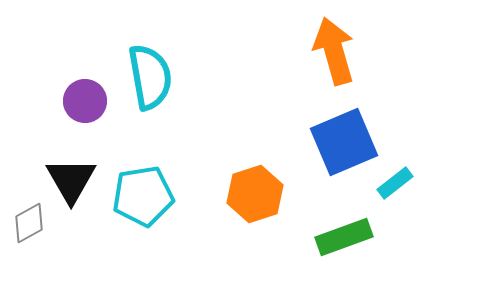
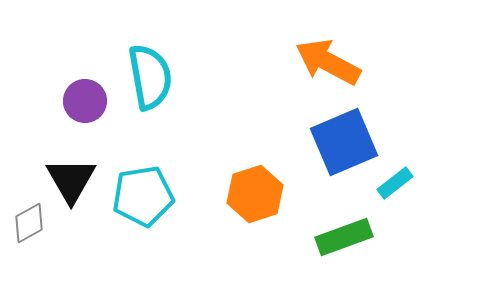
orange arrow: moved 6 px left, 11 px down; rotated 46 degrees counterclockwise
